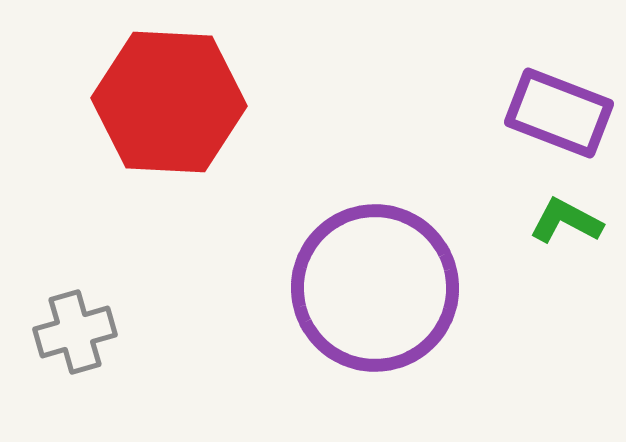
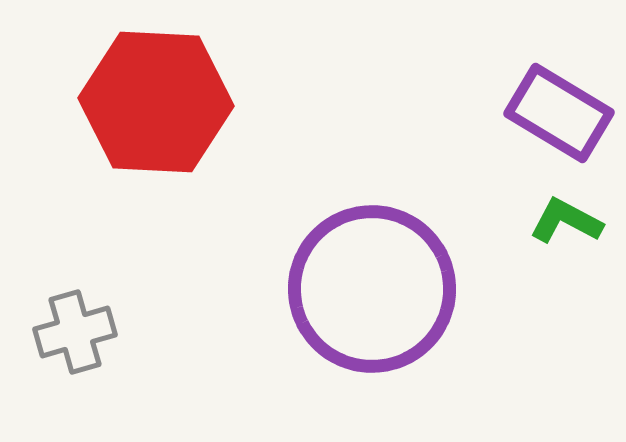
red hexagon: moved 13 px left
purple rectangle: rotated 10 degrees clockwise
purple circle: moved 3 px left, 1 px down
